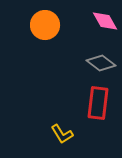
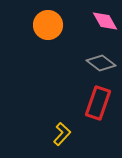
orange circle: moved 3 px right
red rectangle: rotated 12 degrees clockwise
yellow L-shape: rotated 105 degrees counterclockwise
